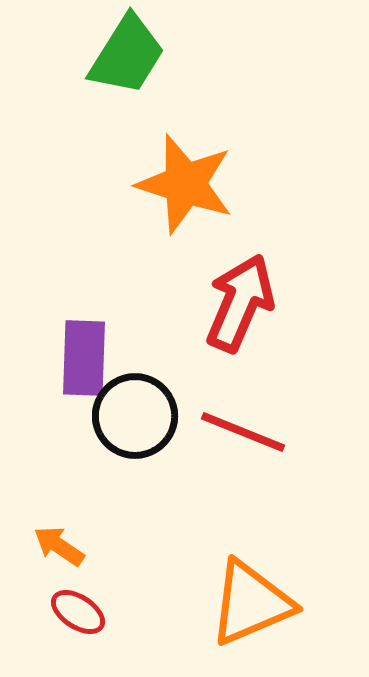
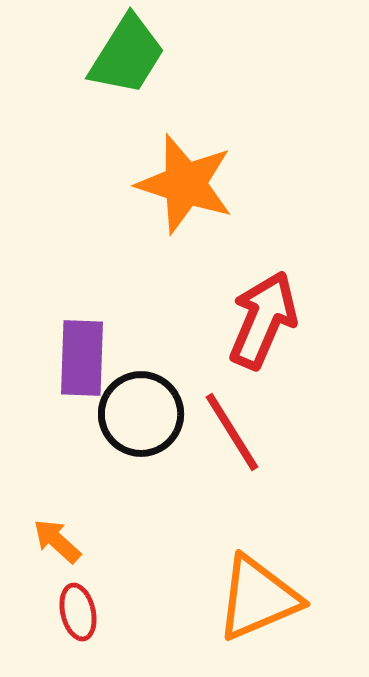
red arrow: moved 23 px right, 17 px down
purple rectangle: moved 2 px left
black circle: moved 6 px right, 2 px up
red line: moved 11 px left; rotated 36 degrees clockwise
orange arrow: moved 2 px left, 5 px up; rotated 8 degrees clockwise
orange triangle: moved 7 px right, 5 px up
red ellipse: rotated 44 degrees clockwise
